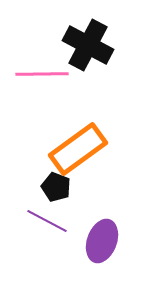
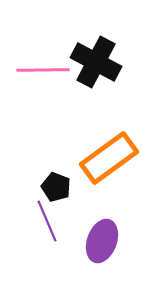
black cross: moved 8 px right, 17 px down
pink line: moved 1 px right, 4 px up
orange rectangle: moved 31 px right, 9 px down
purple line: rotated 39 degrees clockwise
